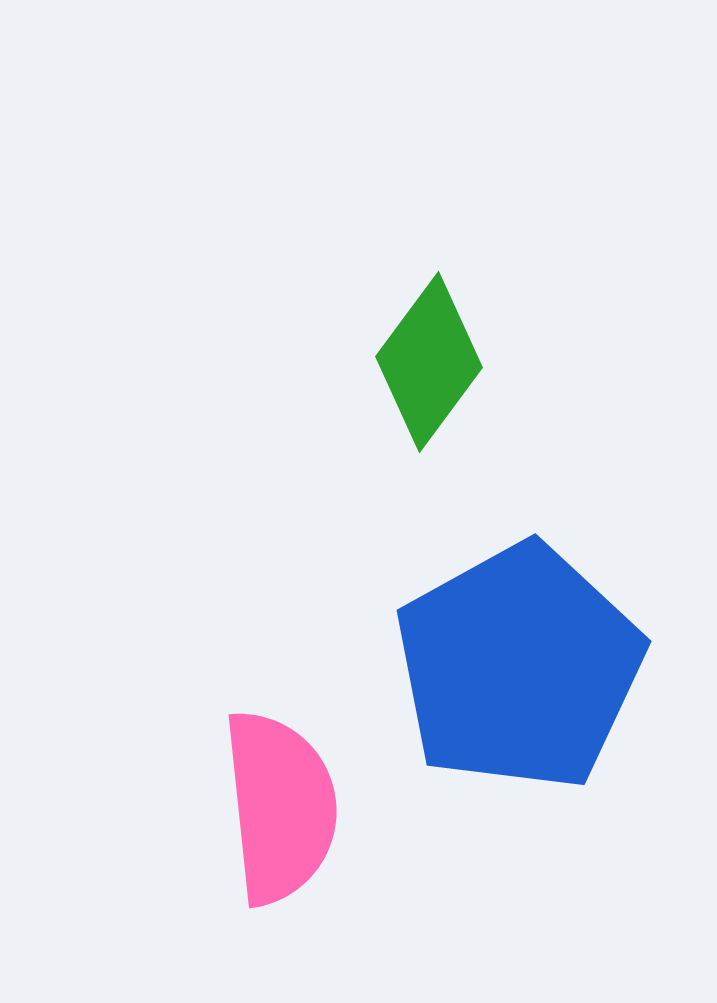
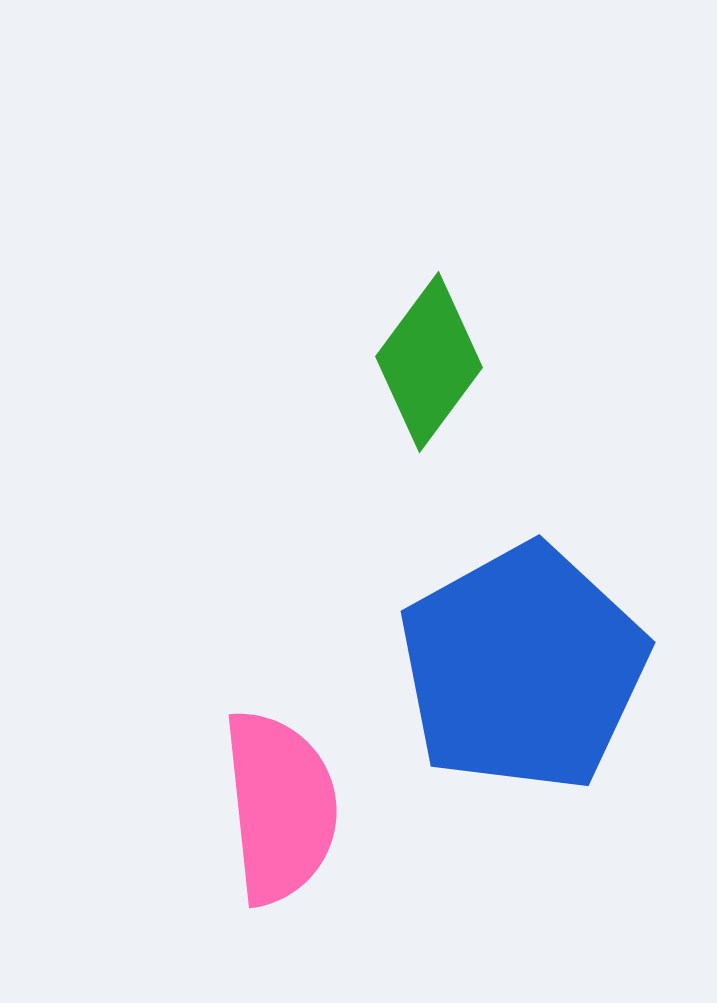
blue pentagon: moved 4 px right, 1 px down
